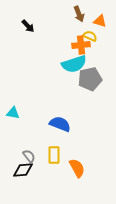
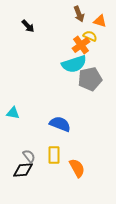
orange cross: rotated 30 degrees counterclockwise
